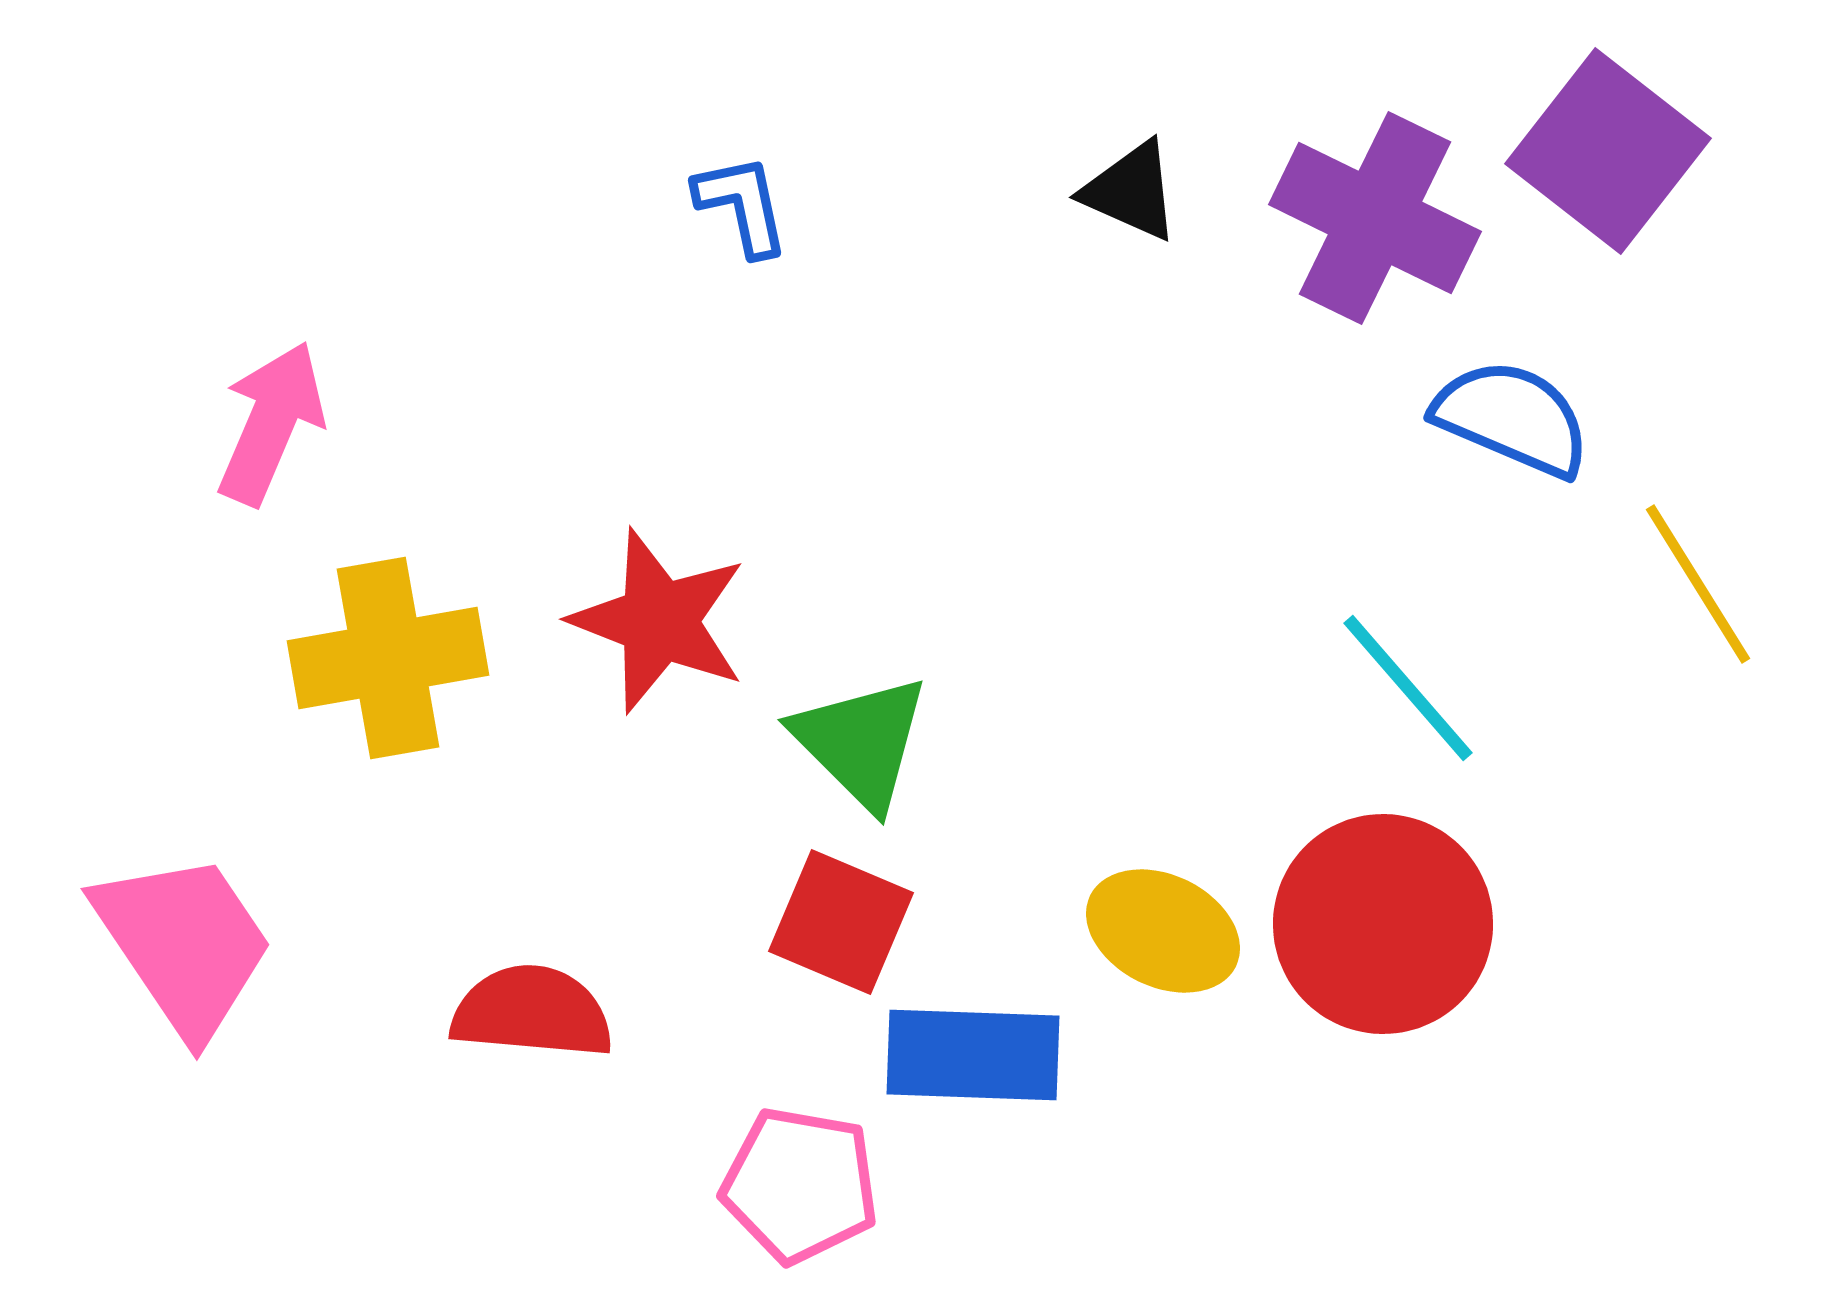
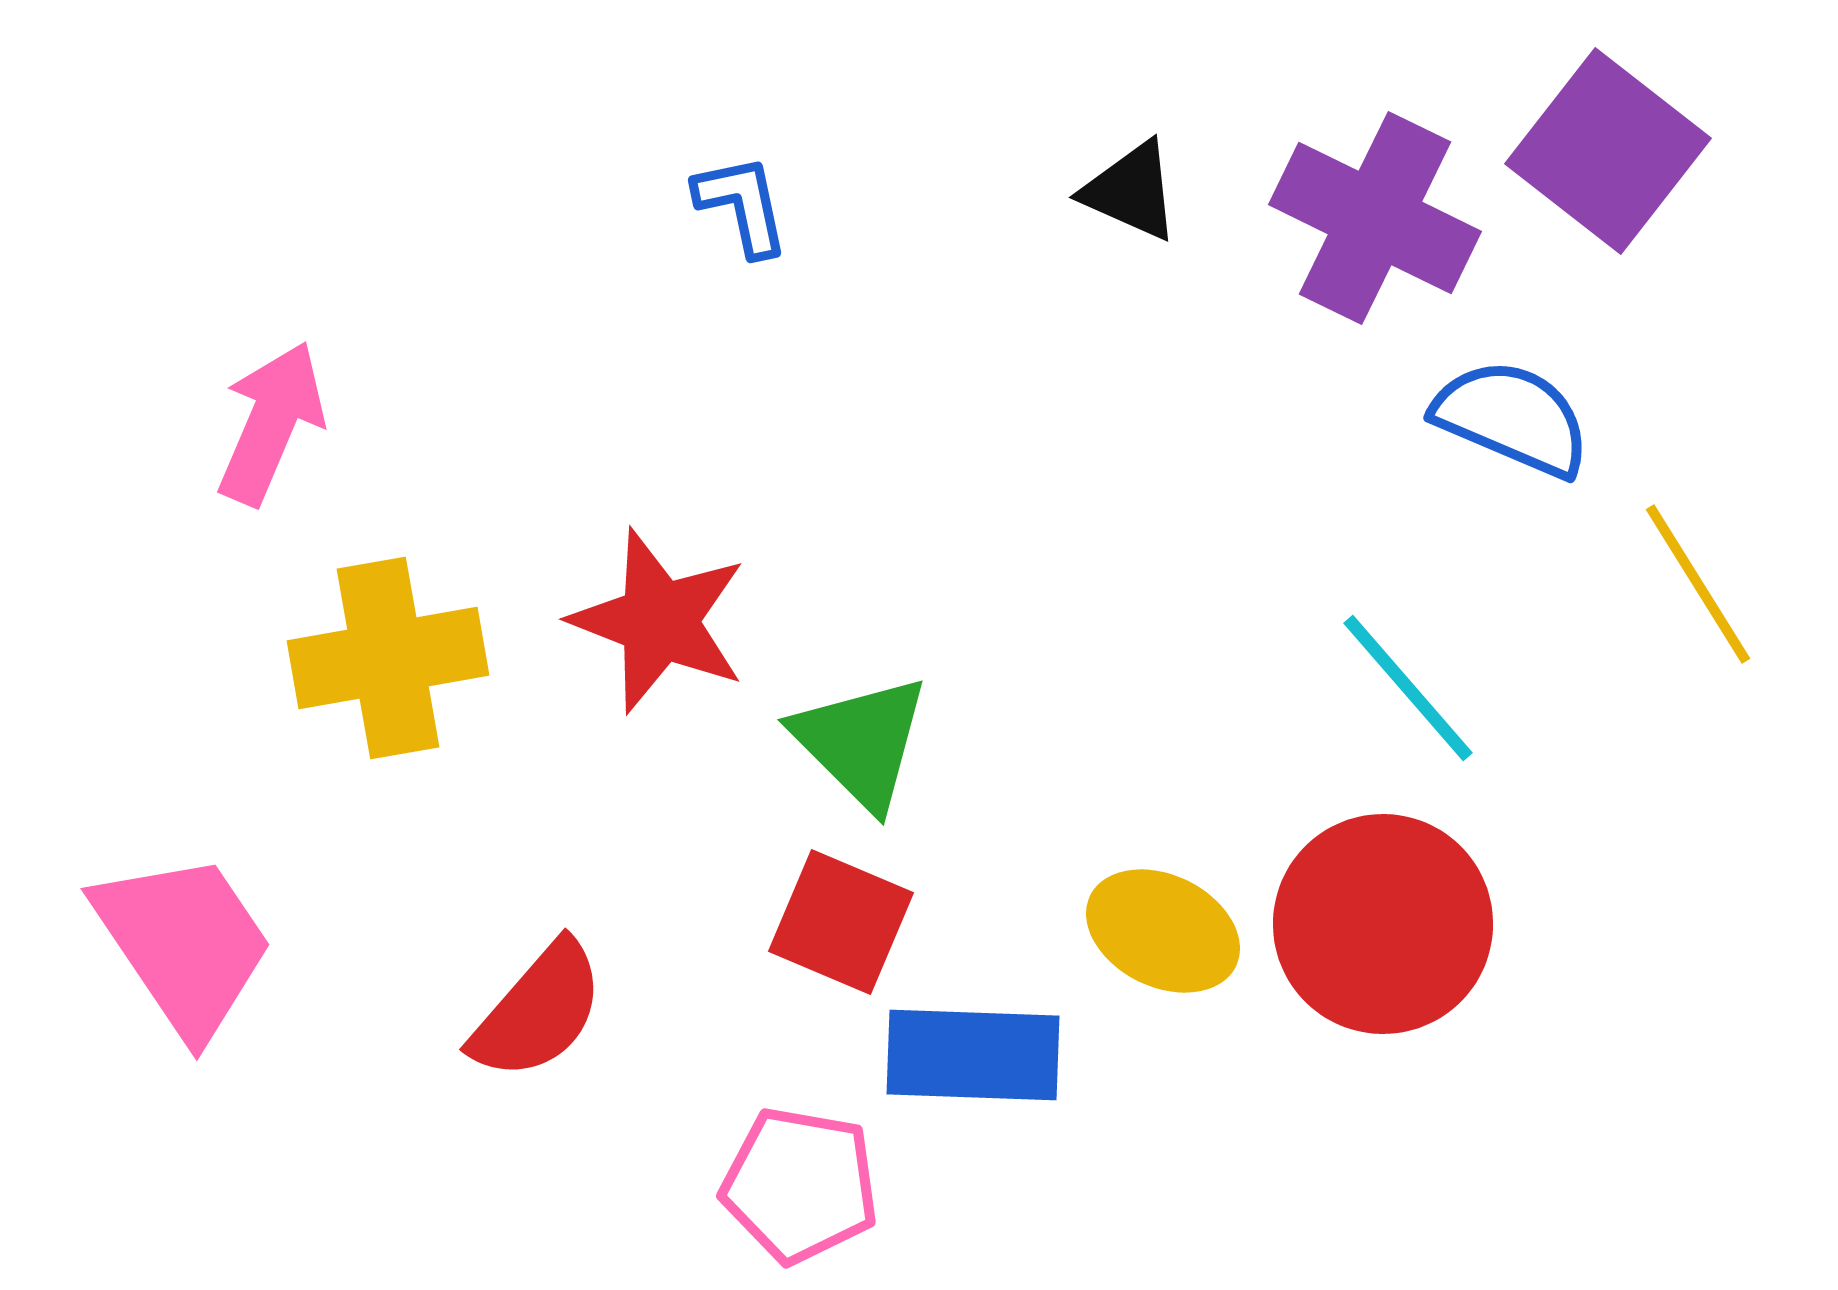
red semicircle: moved 6 px right, 1 px up; rotated 126 degrees clockwise
